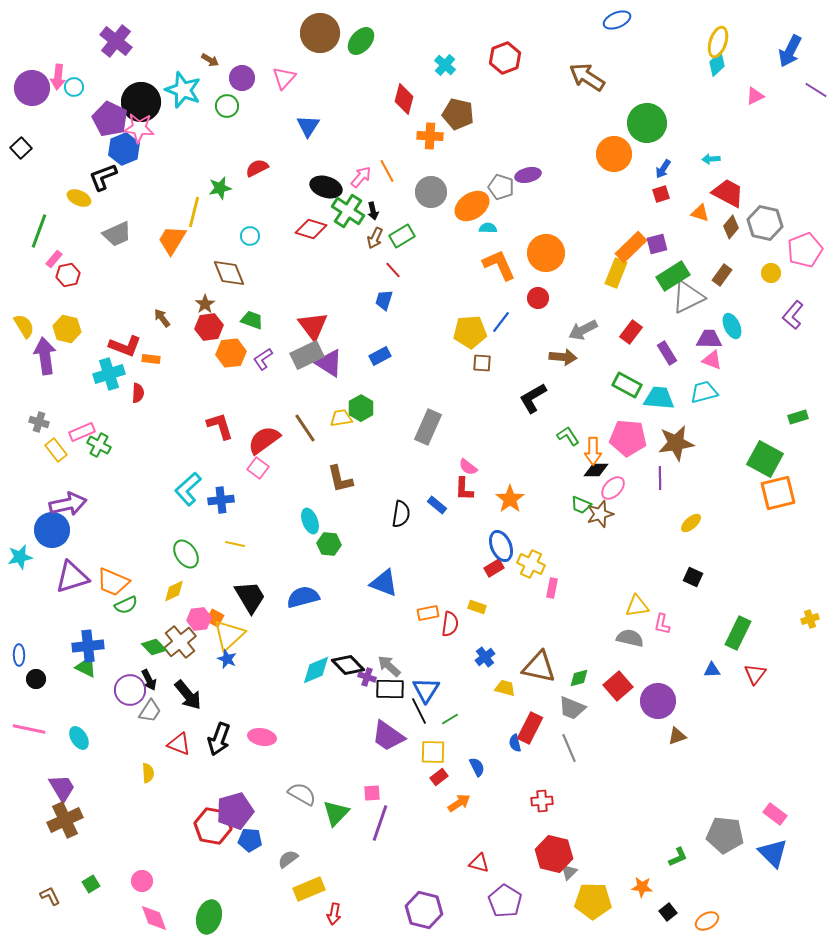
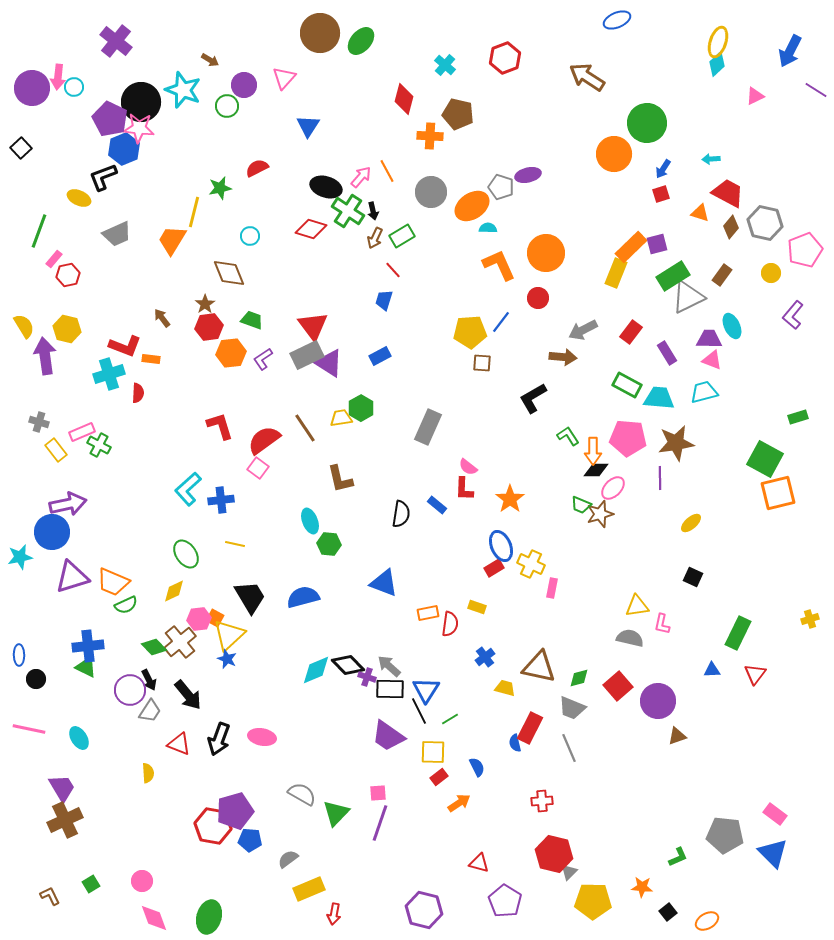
purple circle at (242, 78): moved 2 px right, 7 px down
blue circle at (52, 530): moved 2 px down
pink square at (372, 793): moved 6 px right
